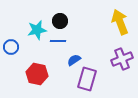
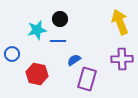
black circle: moved 2 px up
blue circle: moved 1 px right, 7 px down
purple cross: rotated 20 degrees clockwise
